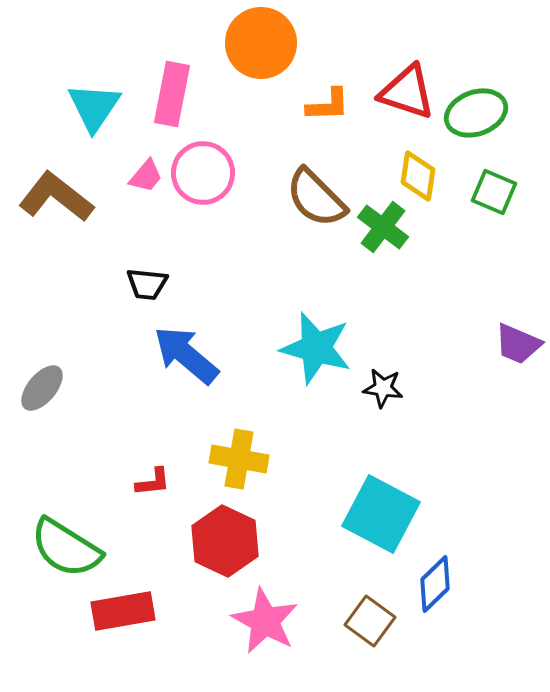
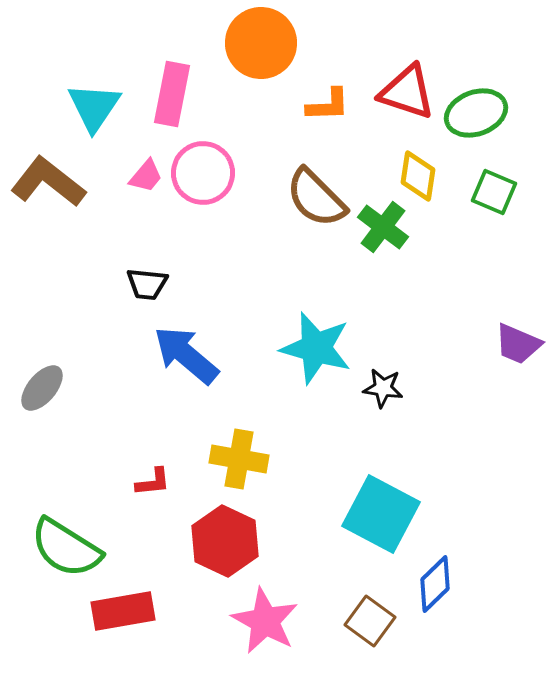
brown L-shape: moved 8 px left, 15 px up
